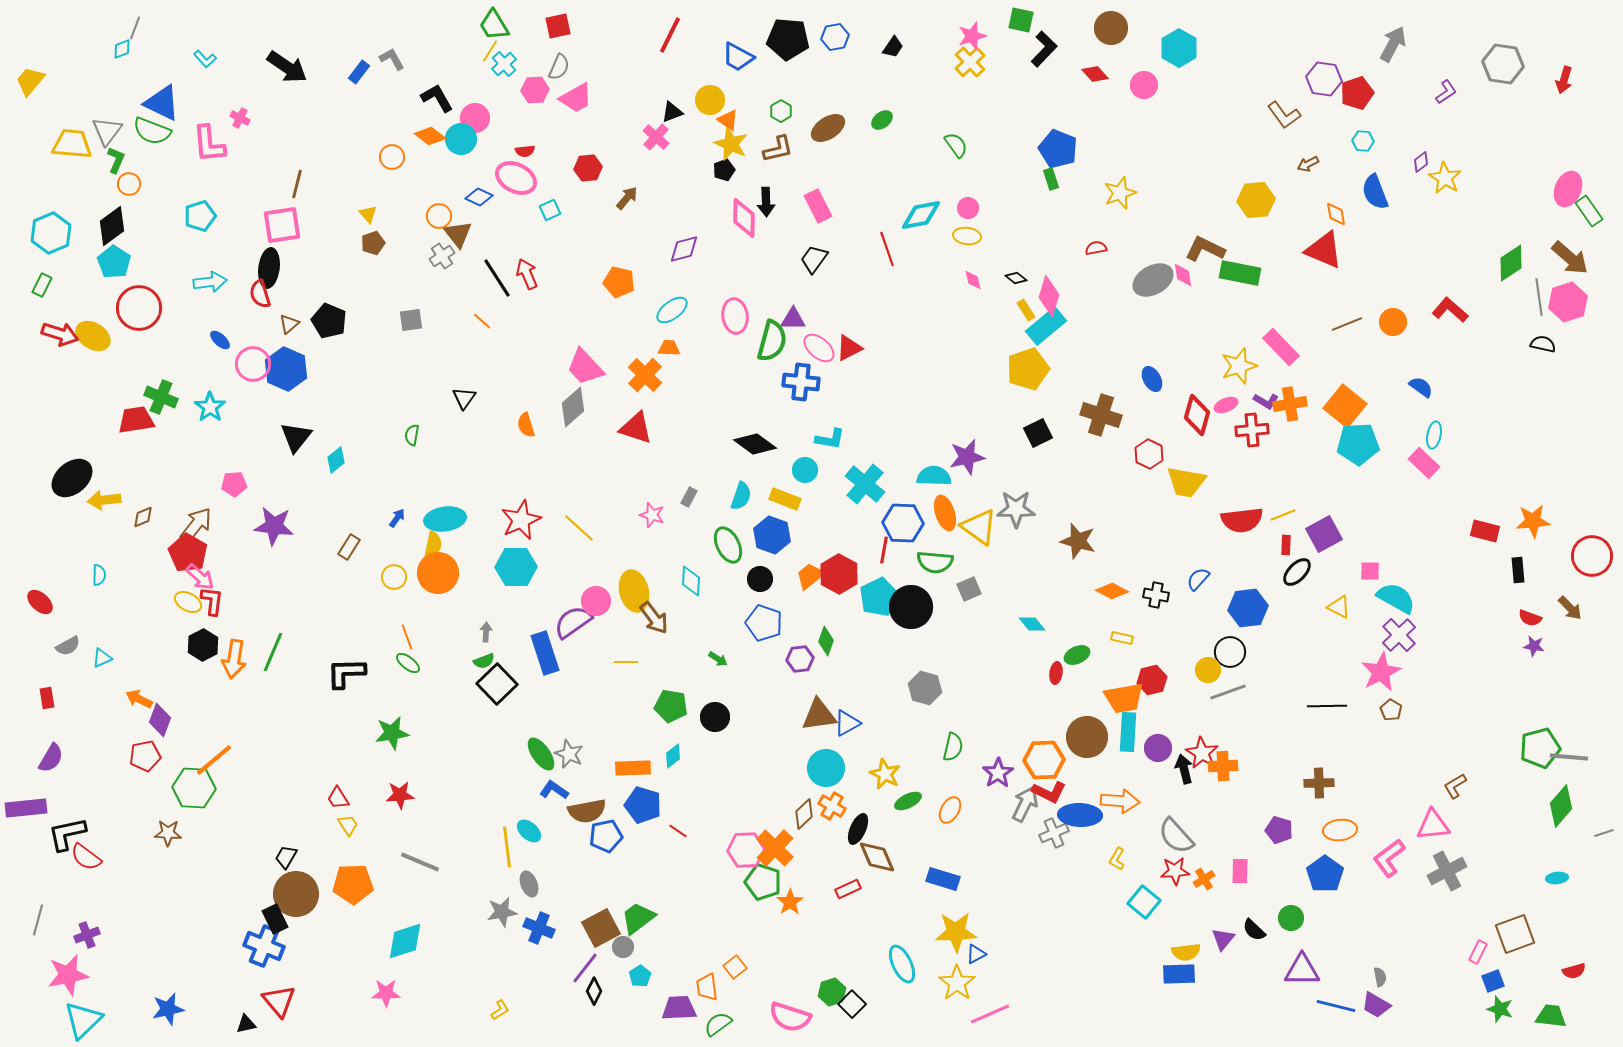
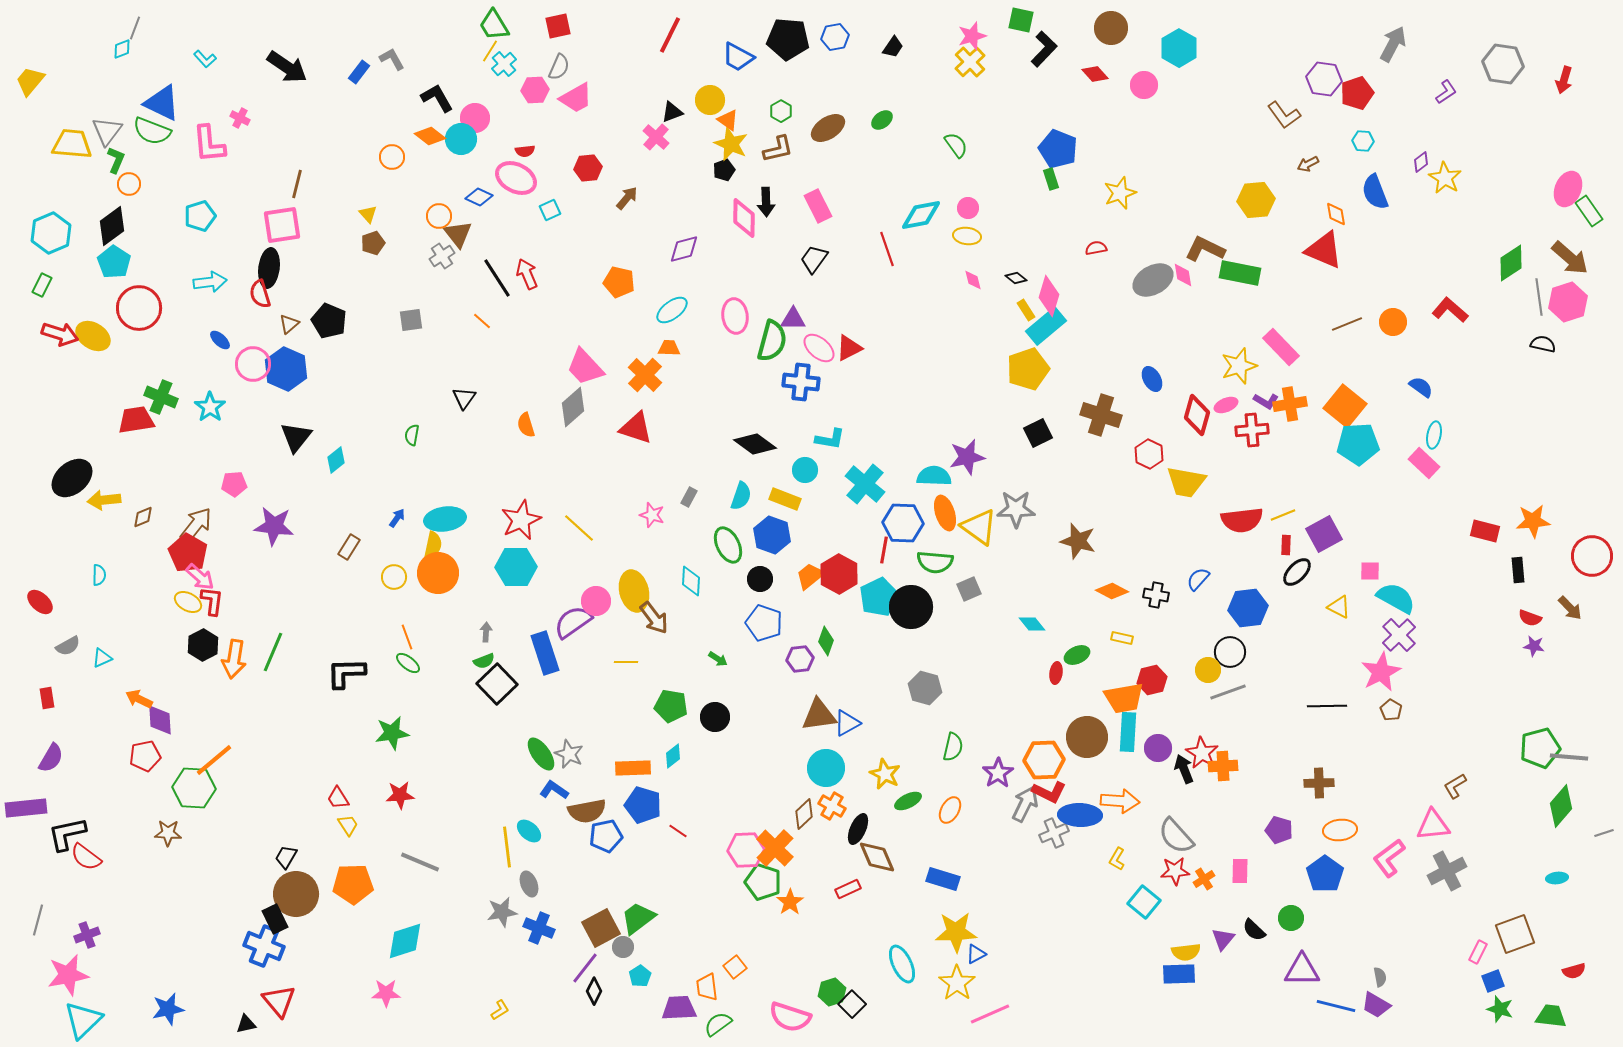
purple diamond at (160, 720): rotated 24 degrees counterclockwise
black arrow at (1184, 769): rotated 8 degrees counterclockwise
